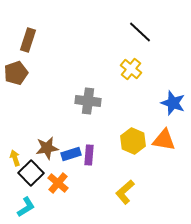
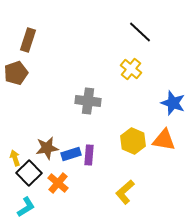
black square: moved 2 px left
